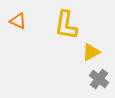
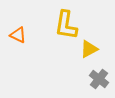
orange triangle: moved 14 px down
yellow triangle: moved 2 px left, 3 px up
